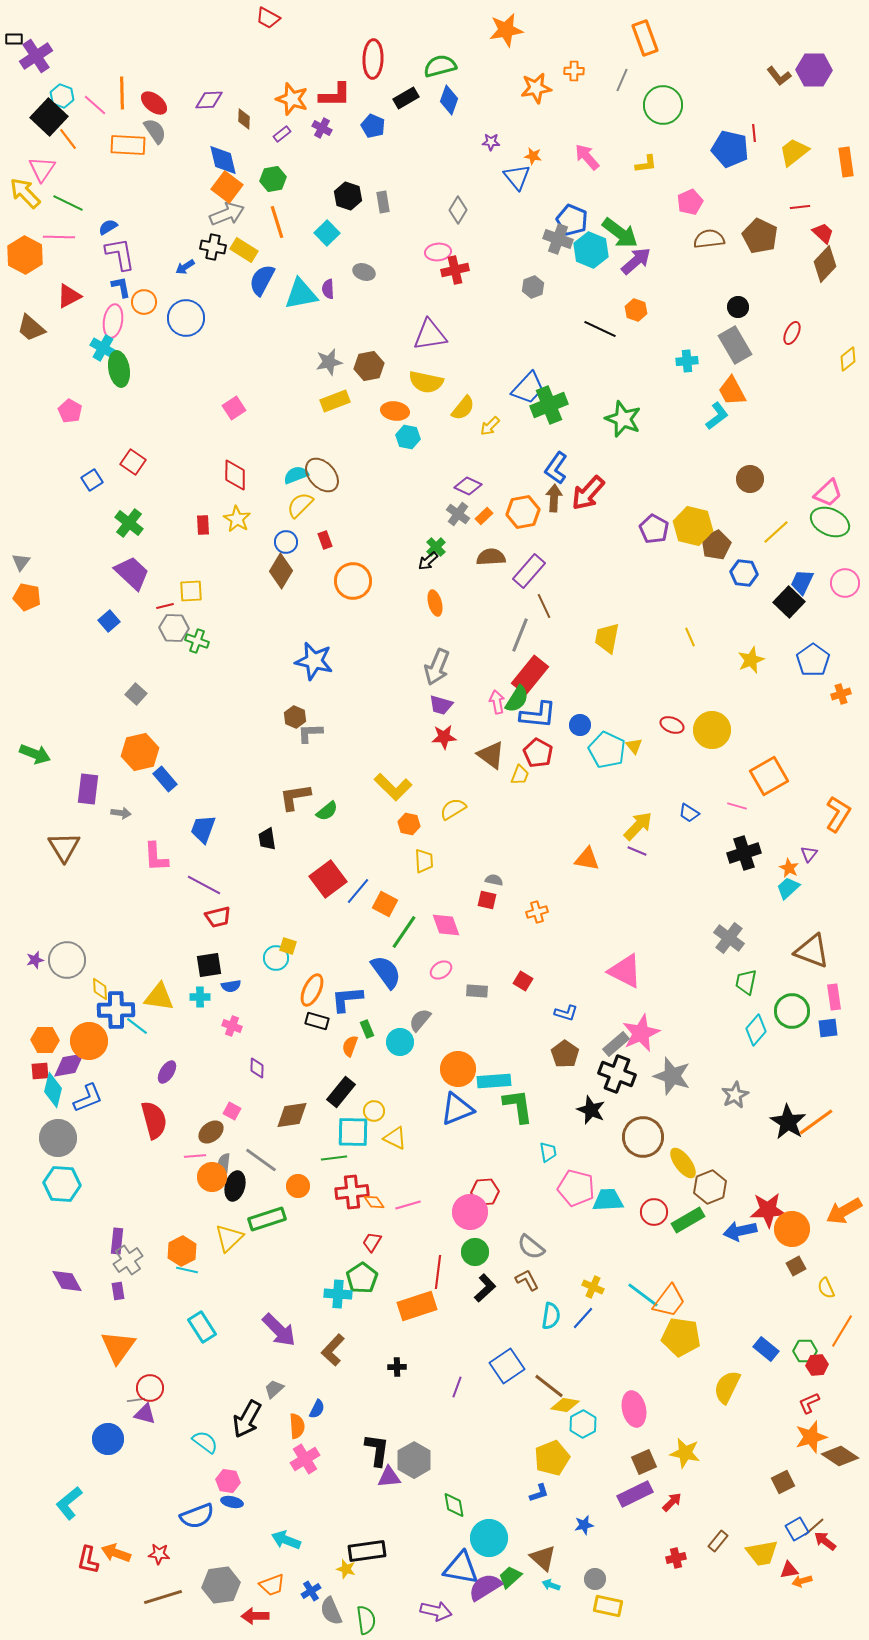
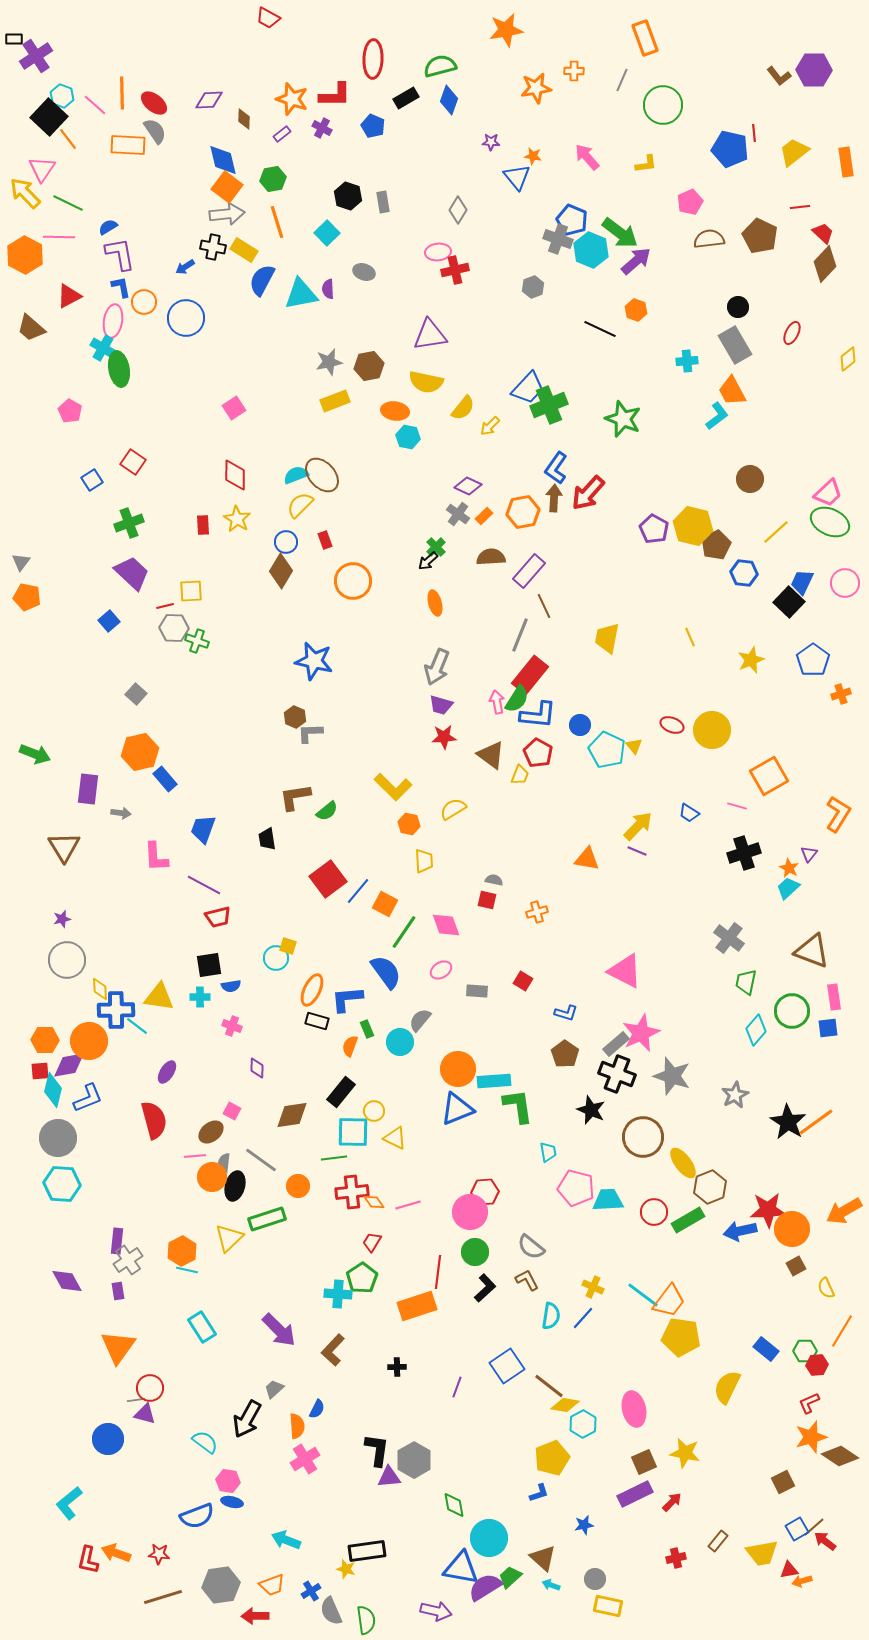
gray arrow at (227, 214): rotated 16 degrees clockwise
green cross at (129, 523): rotated 32 degrees clockwise
purple star at (35, 960): moved 27 px right, 41 px up
